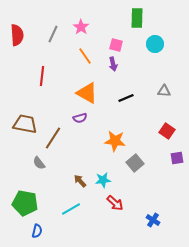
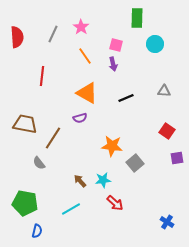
red semicircle: moved 2 px down
orange star: moved 3 px left, 5 px down
blue cross: moved 14 px right, 2 px down
